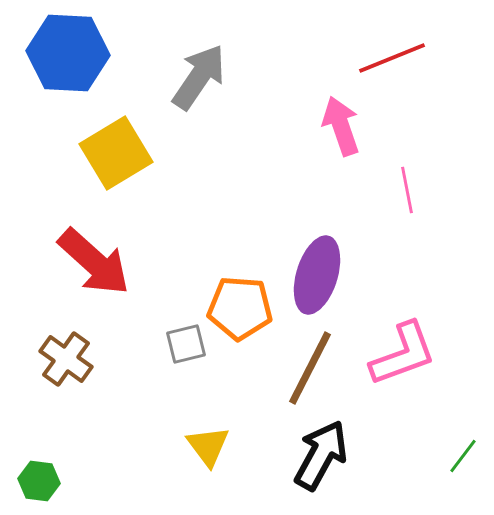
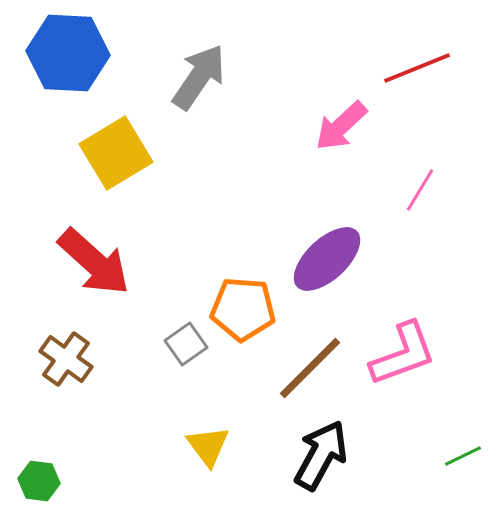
red line: moved 25 px right, 10 px down
pink arrow: rotated 114 degrees counterclockwise
pink line: moved 13 px right; rotated 42 degrees clockwise
purple ellipse: moved 10 px right, 16 px up; rotated 30 degrees clockwise
orange pentagon: moved 3 px right, 1 px down
gray square: rotated 21 degrees counterclockwise
brown line: rotated 18 degrees clockwise
green line: rotated 27 degrees clockwise
